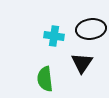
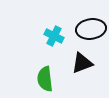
cyan cross: rotated 18 degrees clockwise
black triangle: rotated 35 degrees clockwise
